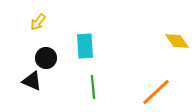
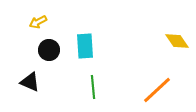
yellow arrow: rotated 24 degrees clockwise
black circle: moved 3 px right, 8 px up
black triangle: moved 2 px left, 1 px down
orange line: moved 1 px right, 2 px up
